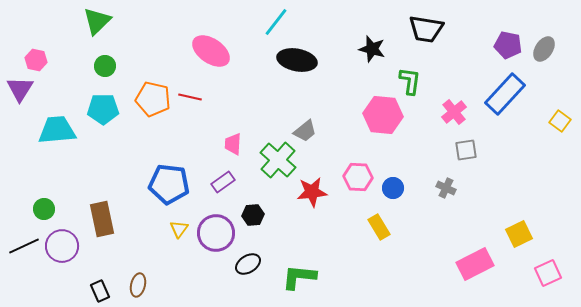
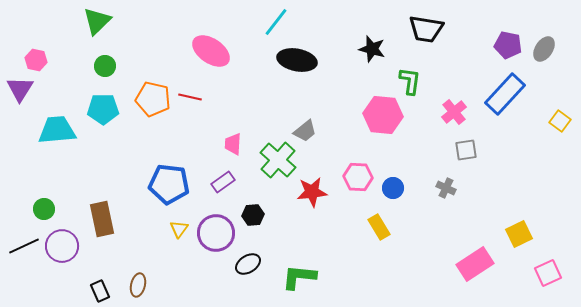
pink rectangle at (475, 264): rotated 6 degrees counterclockwise
